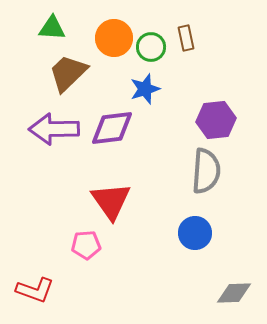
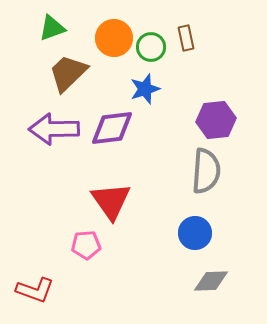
green triangle: rotated 24 degrees counterclockwise
gray diamond: moved 23 px left, 12 px up
